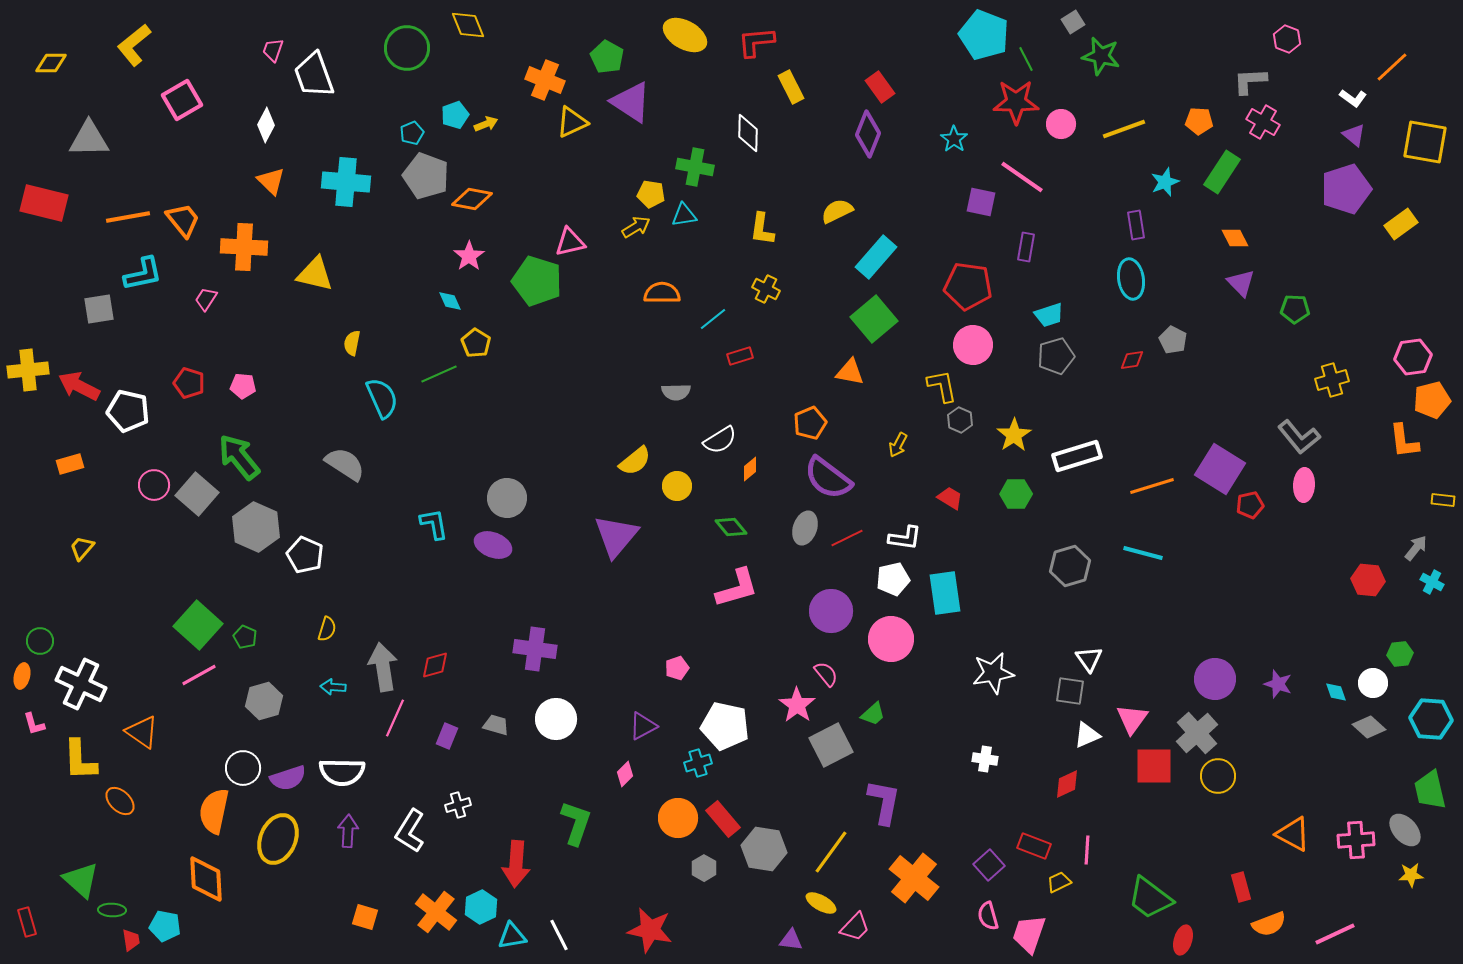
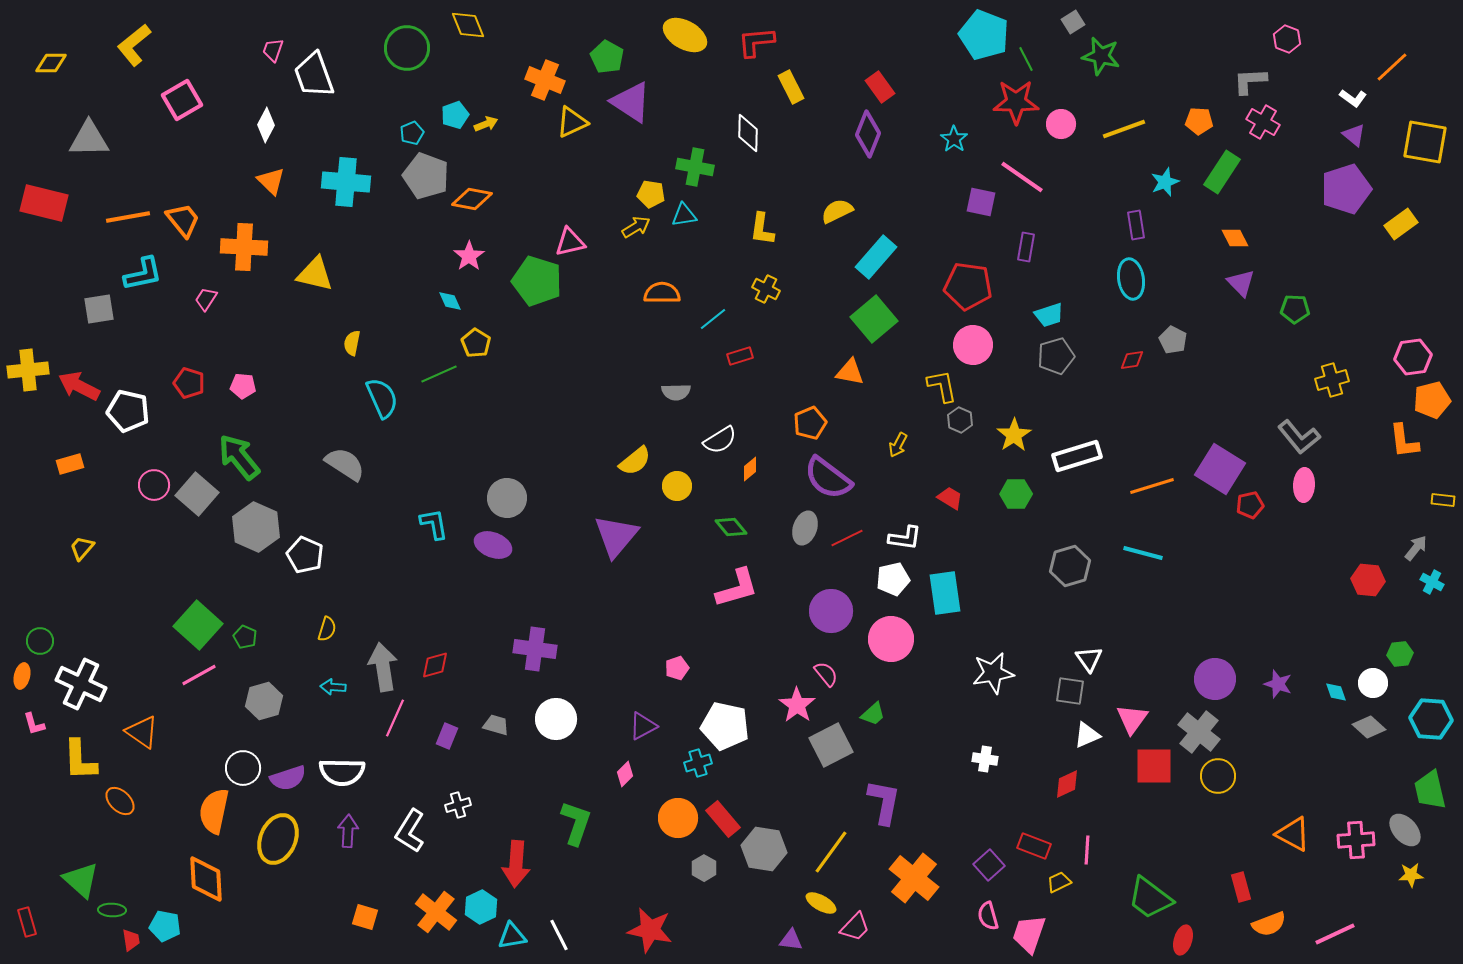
gray cross at (1197, 733): moved 2 px right, 1 px up; rotated 9 degrees counterclockwise
